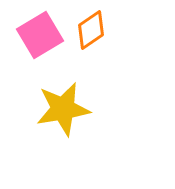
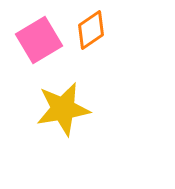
pink square: moved 1 px left, 5 px down
